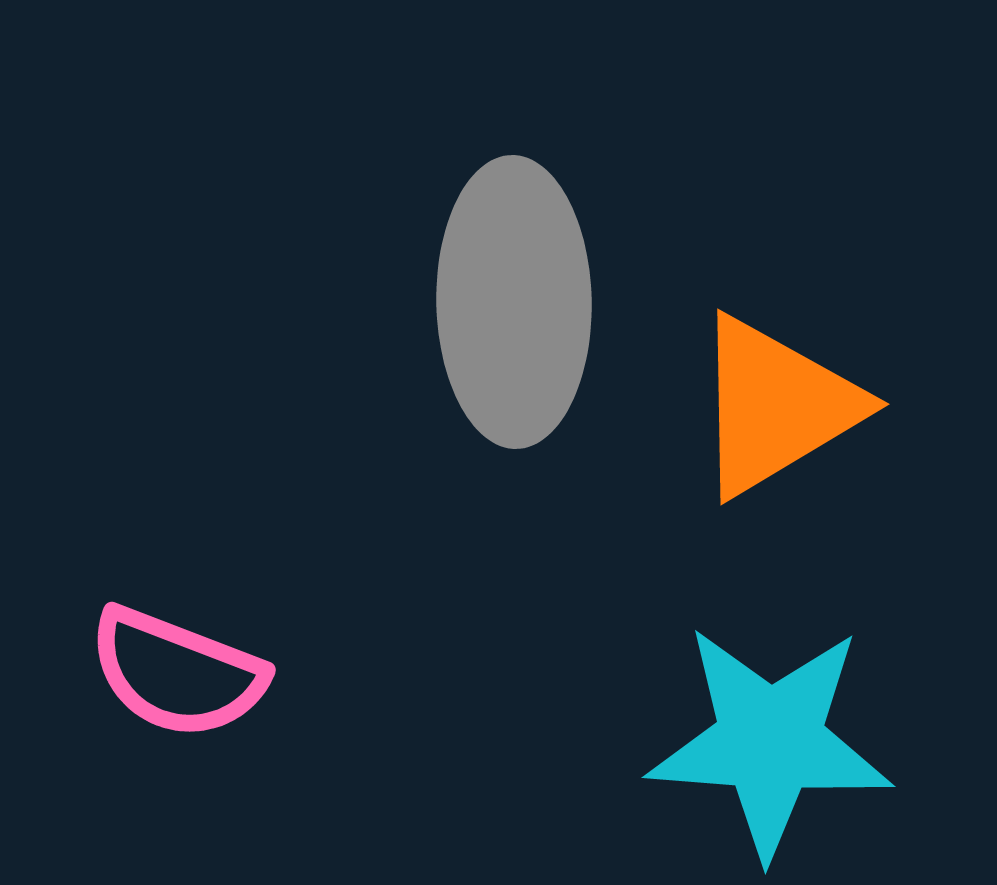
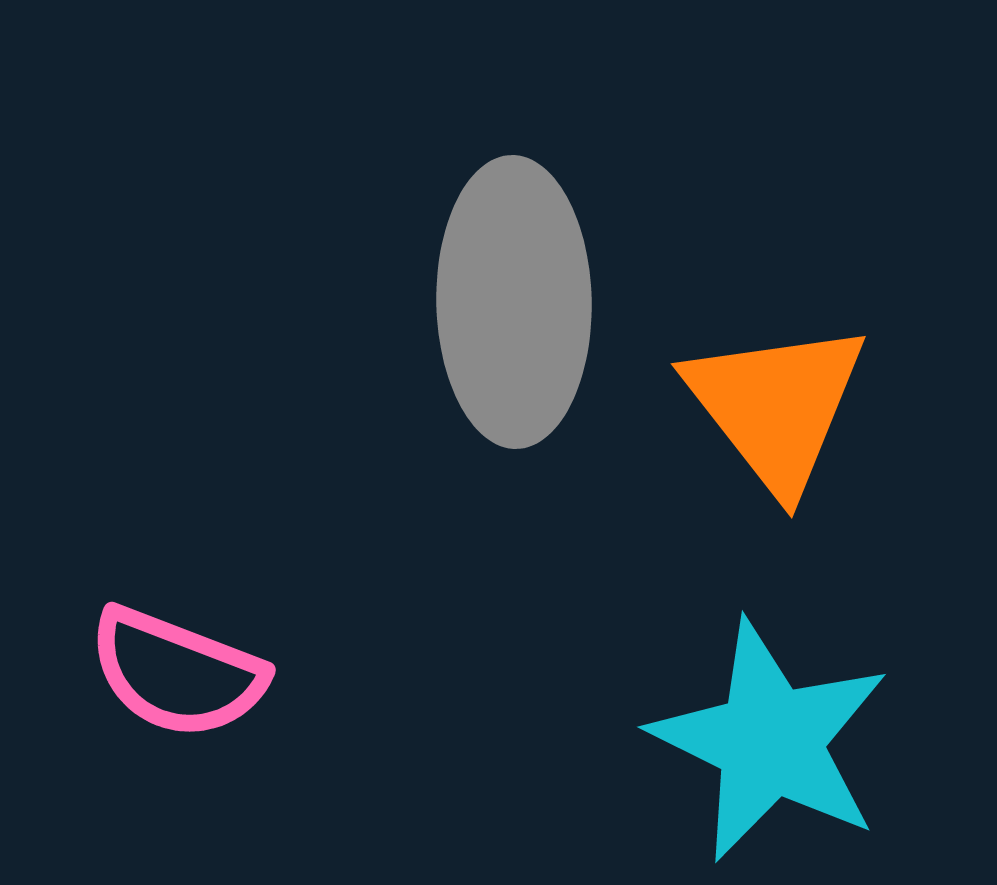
orange triangle: rotated 37 degrees counterclockwise
cyan star: rotated 22 degrees clockwise
